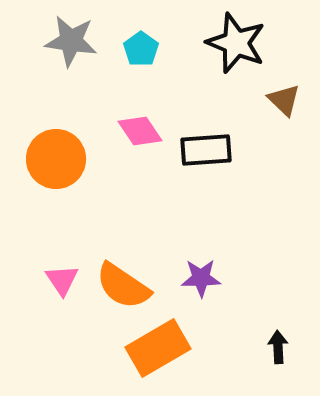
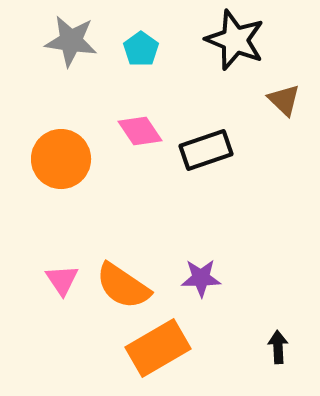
black star: moved 1 px left, 3 px up
black rectangle: rotated 15 degrees counterclockwise
orange circle: moved 5 px right
